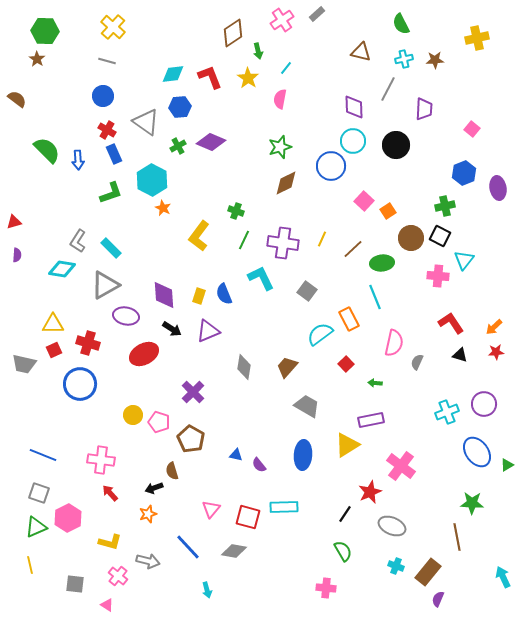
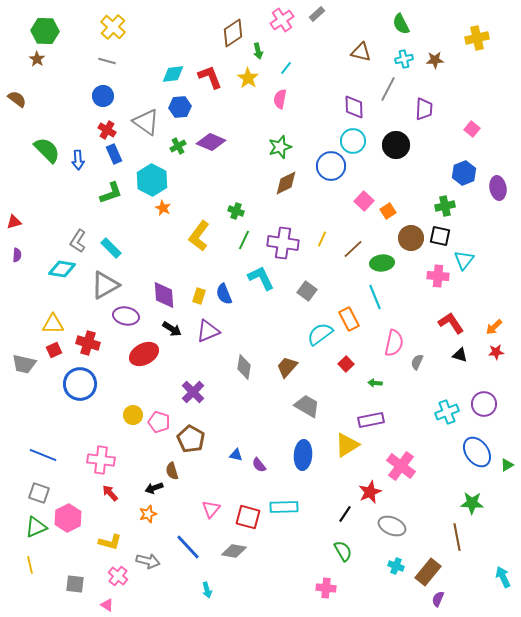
black square at (440, 236): rotated 15 degrees counterclockwise
